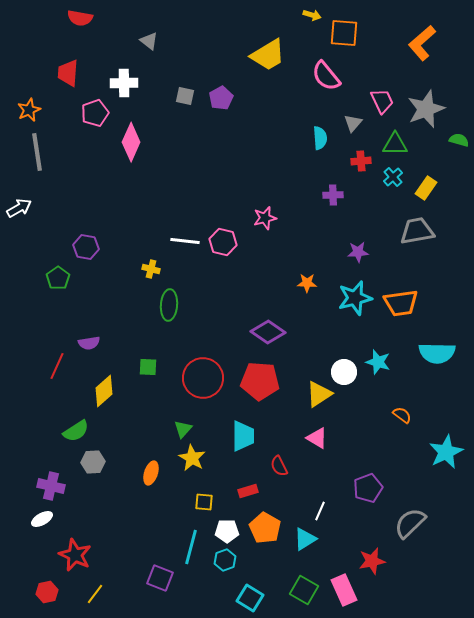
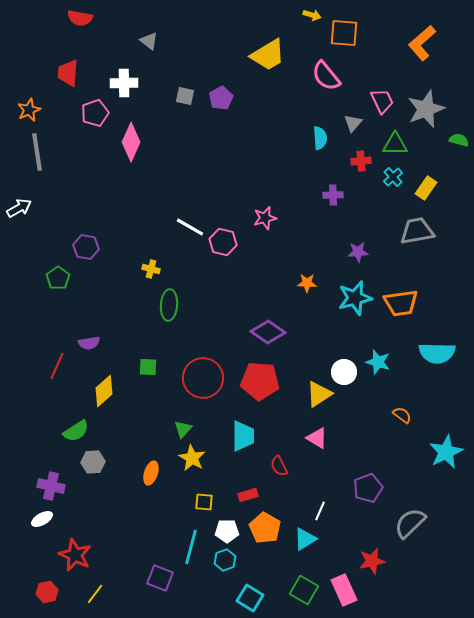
white line at (185, 241): moved 5 px right, 14 px up; rotated 24 degrees clockwise
red rectangle at (248, 491): moved 4 px down
